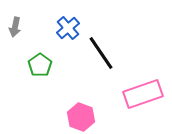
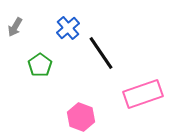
gray arrow: rotated 18 degrees clockwise
